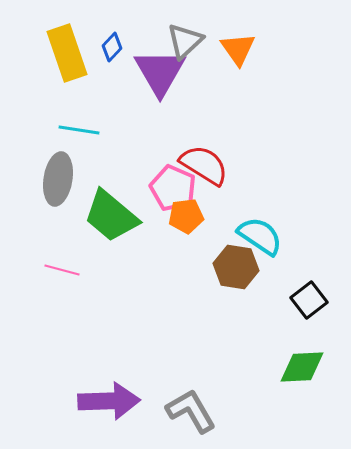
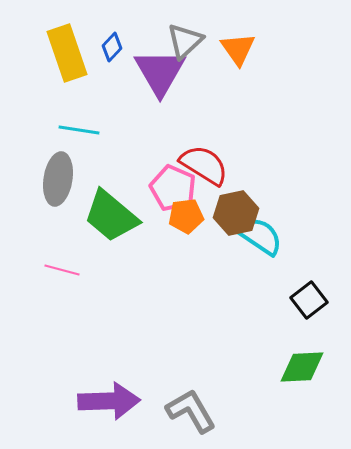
brown hexagon: moved 54 px up; rotated 21 degrees counterclockwise
